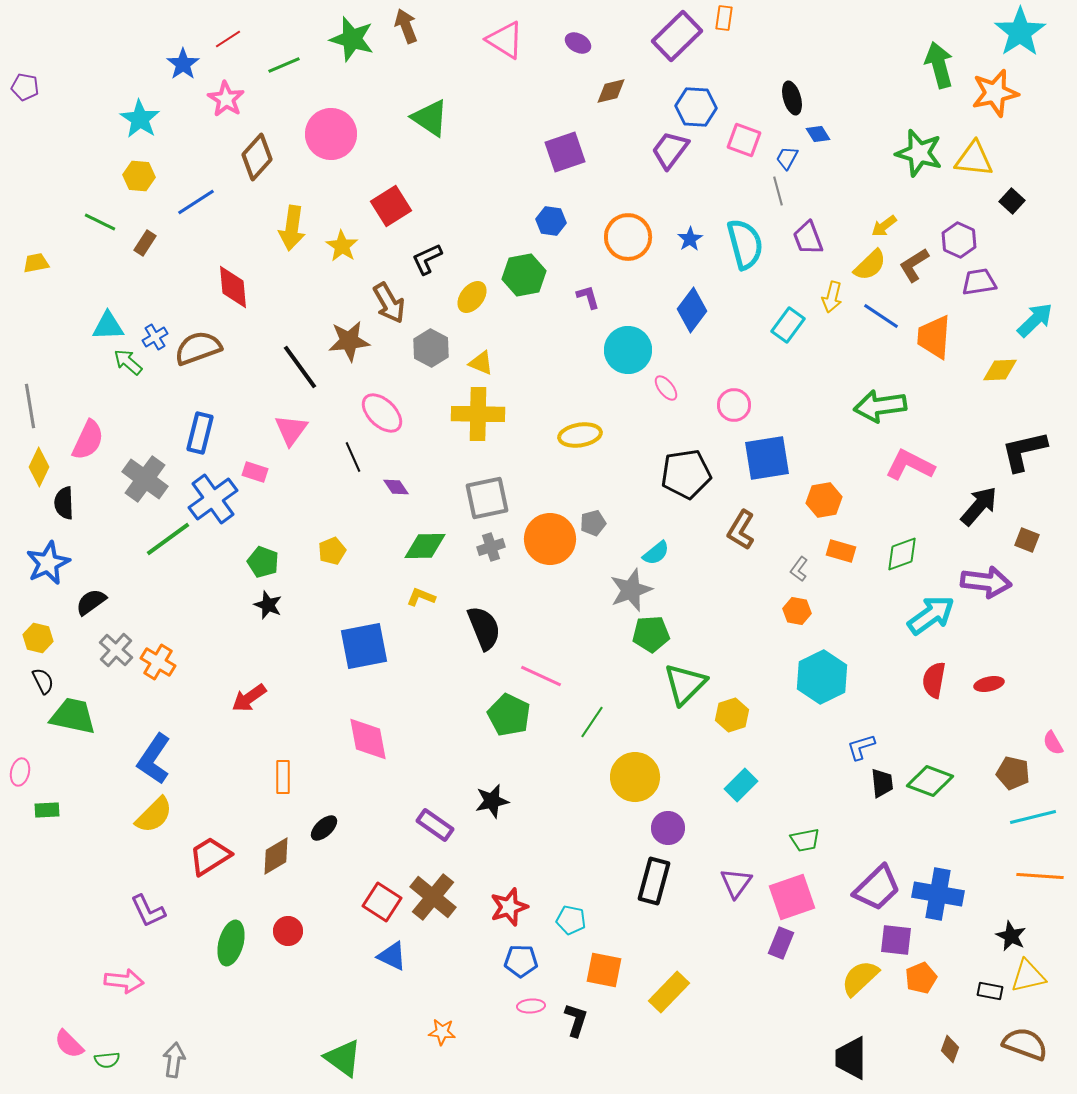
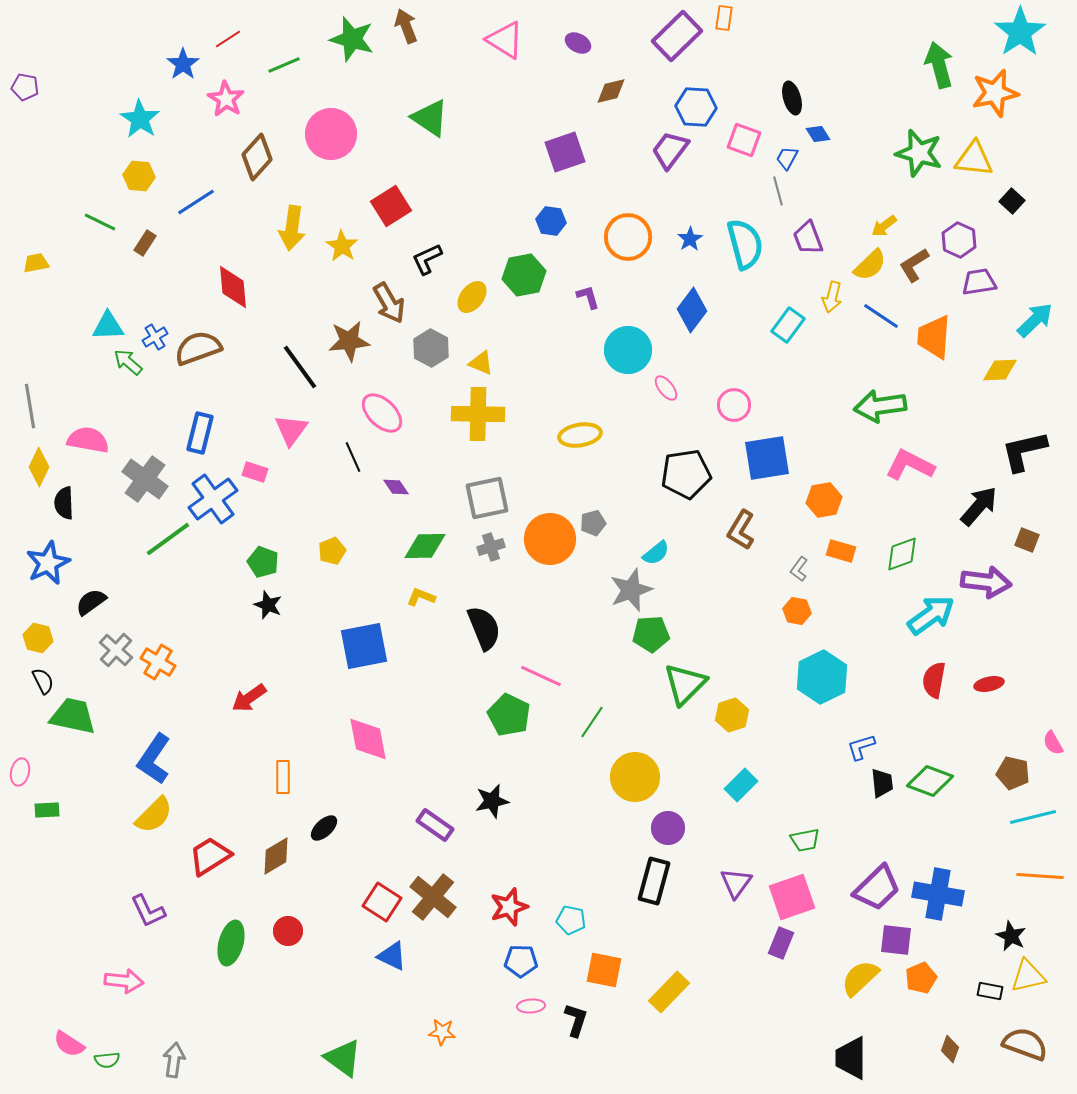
pink semicircle at (88, 440): rotated 105 degrees counterclockwise
pink semicircle at (69, 1044): rotated 12 degrees counterclockwise
